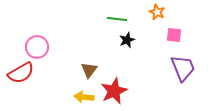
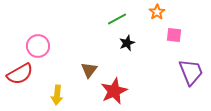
orange star: rotated 14 degrees clockwise
green line: rotated 36 degrees counterclockwise
black star: moved 3 px down
pink circle: moved 1 px right, 1 px up
purple trapezoid: moved 8 px right, 4 px down
red semicircle: moved 1 px left, 1 px down
yellow arrow: moved 27 px left, 2 px up; rotated 90 degrees counterclockwise
